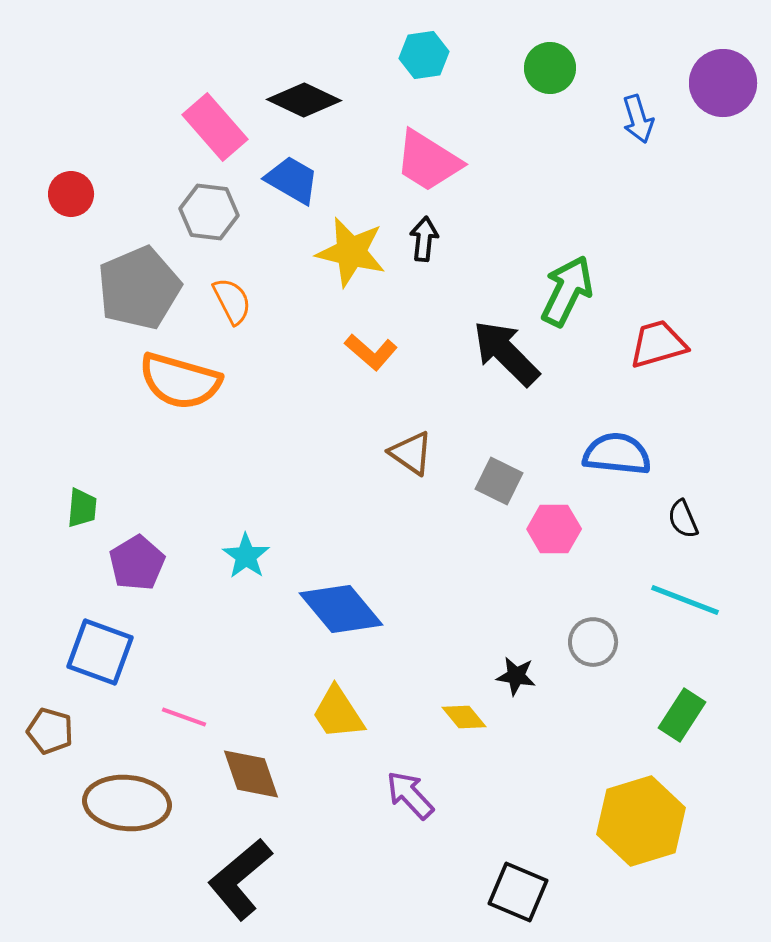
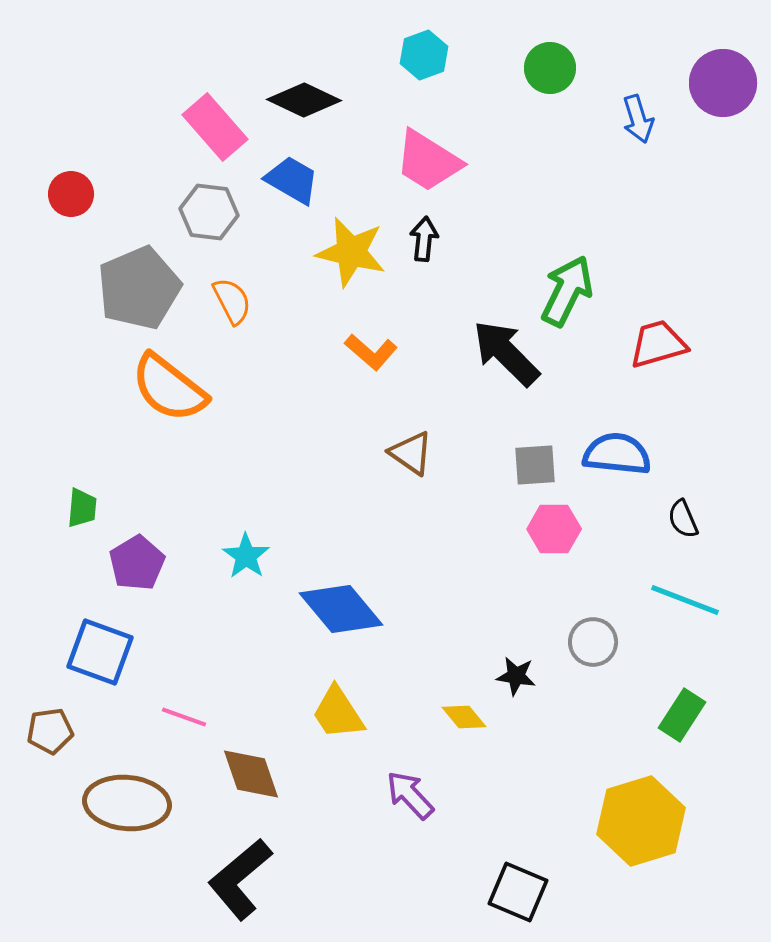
cyan hexagon at (424, 55): rotated 12 degrees counterclockwise
orange semicircle at (180, 381): moved 11 px left, 7 px down; rotated 22 degrees clockwise
gray square at (499, 481): moved 36 px right, 16 px up; rotated 30 degrees counterclockwise
brown pentagon at (50, 731): rotated 24 degrees counterclockwise
